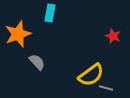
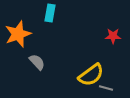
red star: rotated 21 degrees counterclockwise
